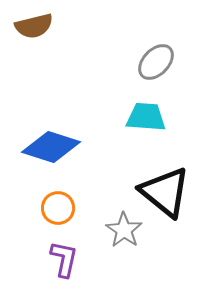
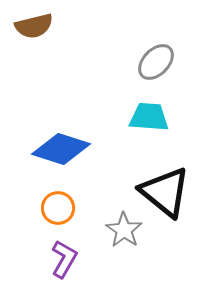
cyan trapezoid: moved 3 px right
blue diamond: moved 10 px right, 2 px down
purple L-shape: rotated 18 degrees clockwise
